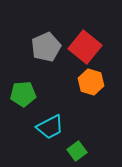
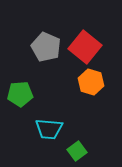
gray pentagon: rotated 24 degrees counterclockwise
green pentagon: moved 3 px left
cyan trapezoid: moved 1 px left, 2 px down; rotated 32 degrees clockwise
